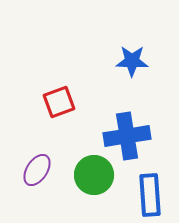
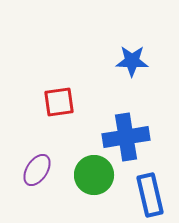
red square: rotated 12 degrees clockwise
blue cross: moved 1 px left, 1 px down
blue rectangle: rotated 9 degrees counterclockwise
